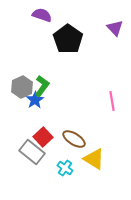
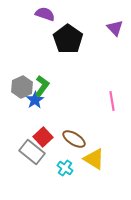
purple semicircle: moved 3 px right, 1 px up
